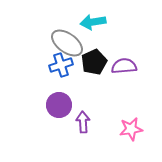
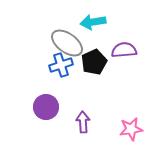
purple semicircle: moved 16 px up
purple circle: moved 13 px left, 2 px down
